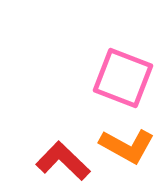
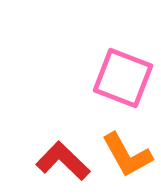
orange L-shape: moved 9 px down; rotated 32 degrees clockwise
